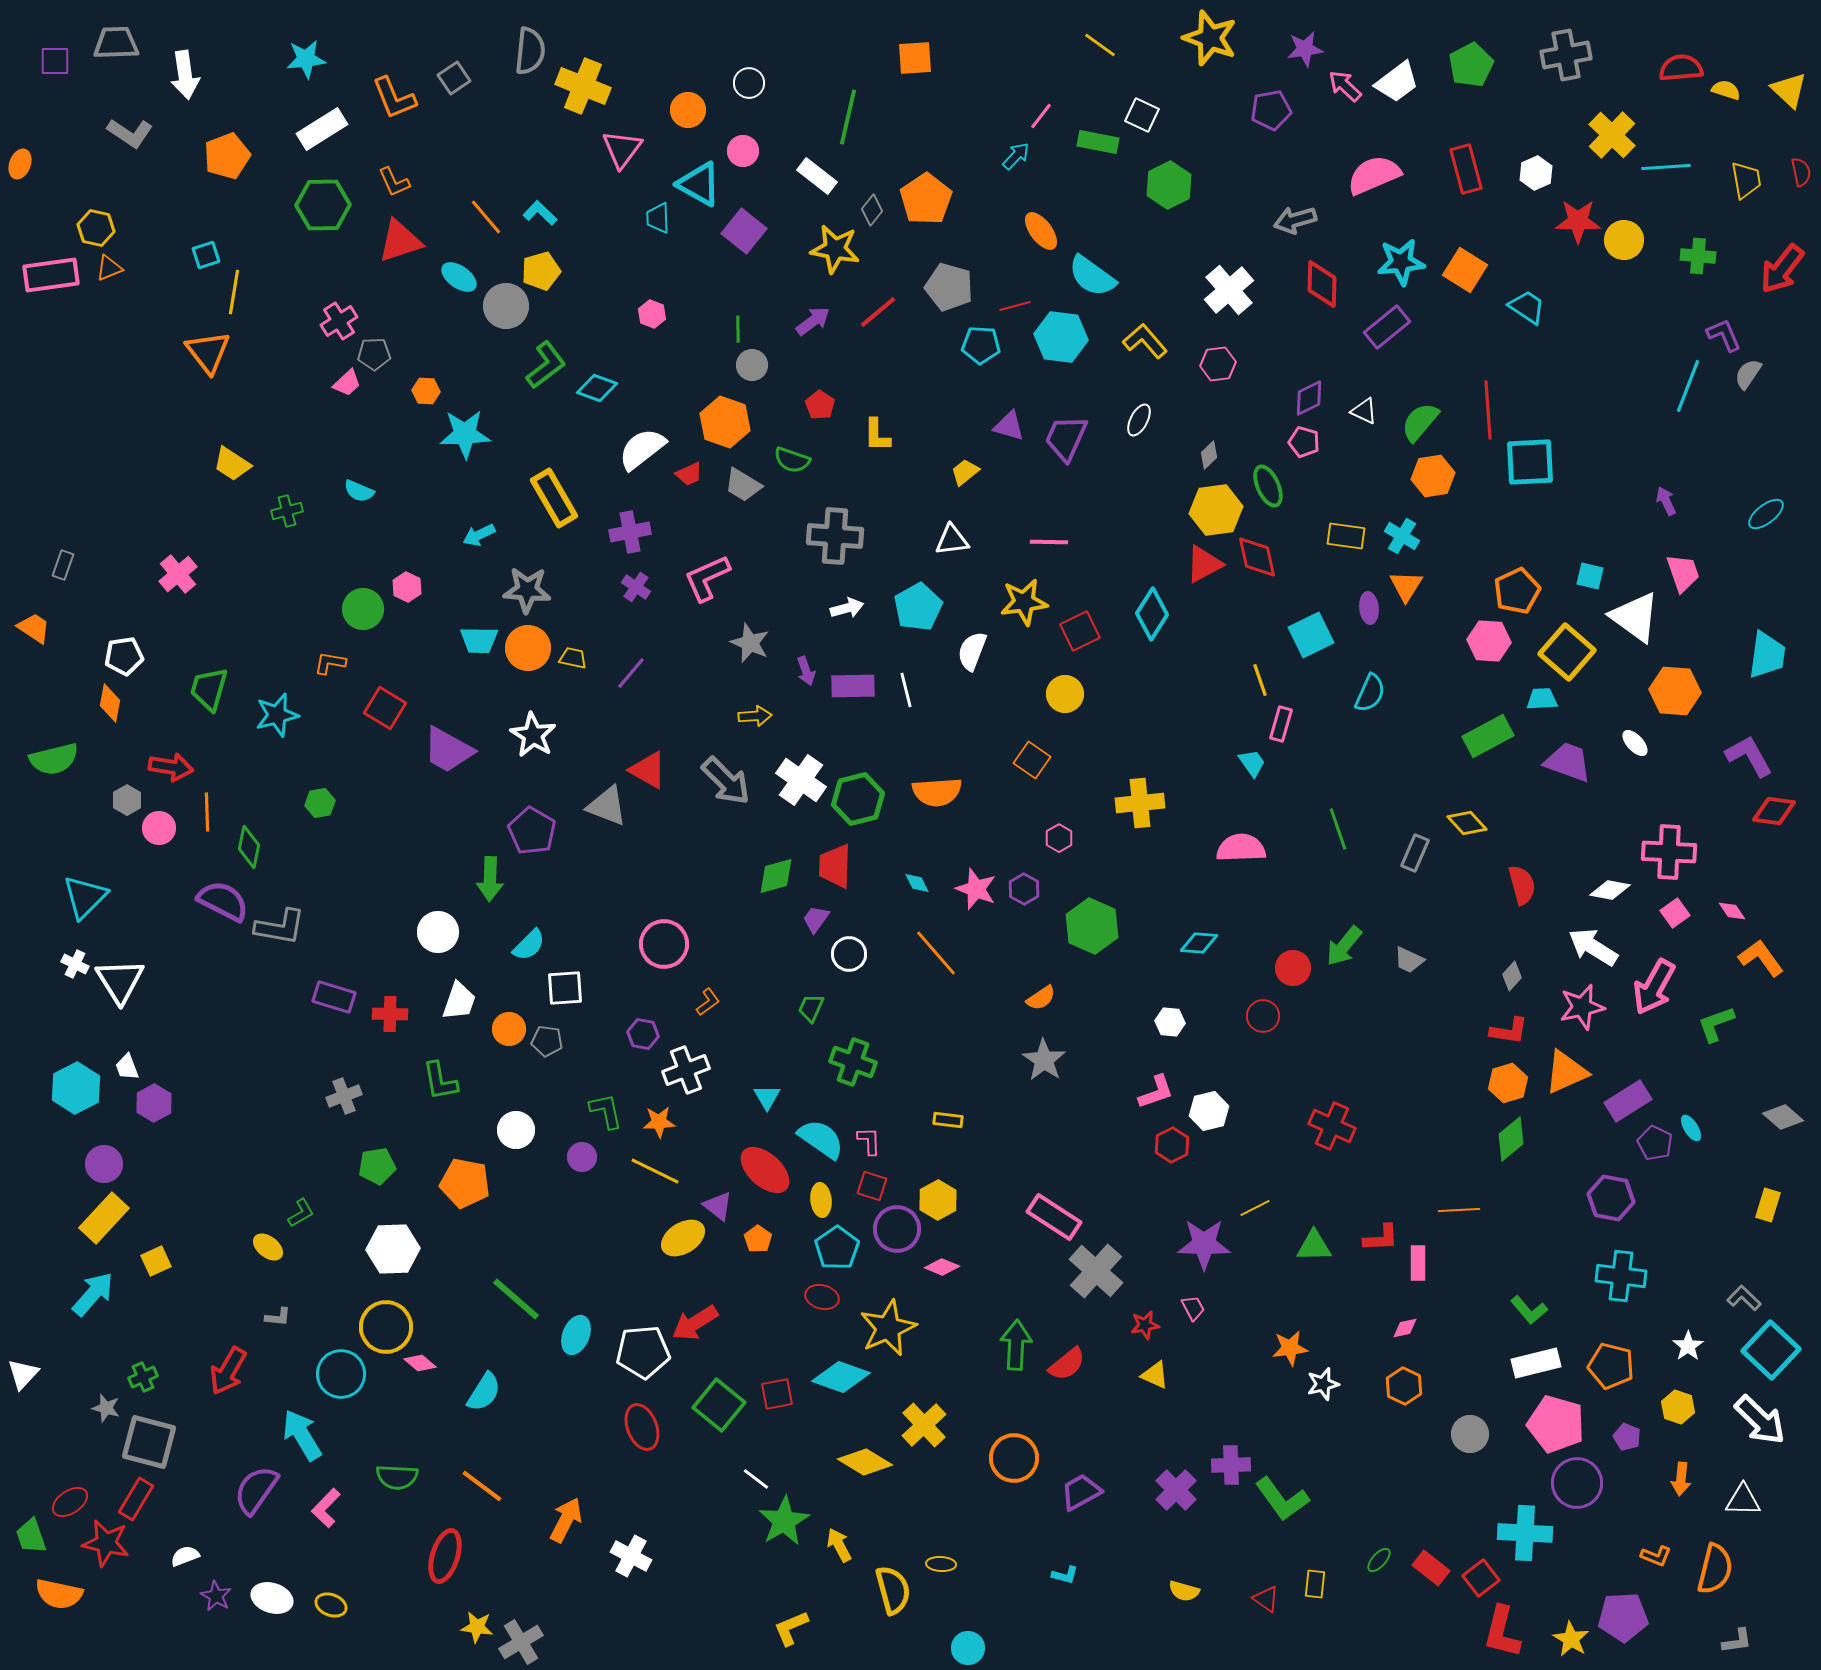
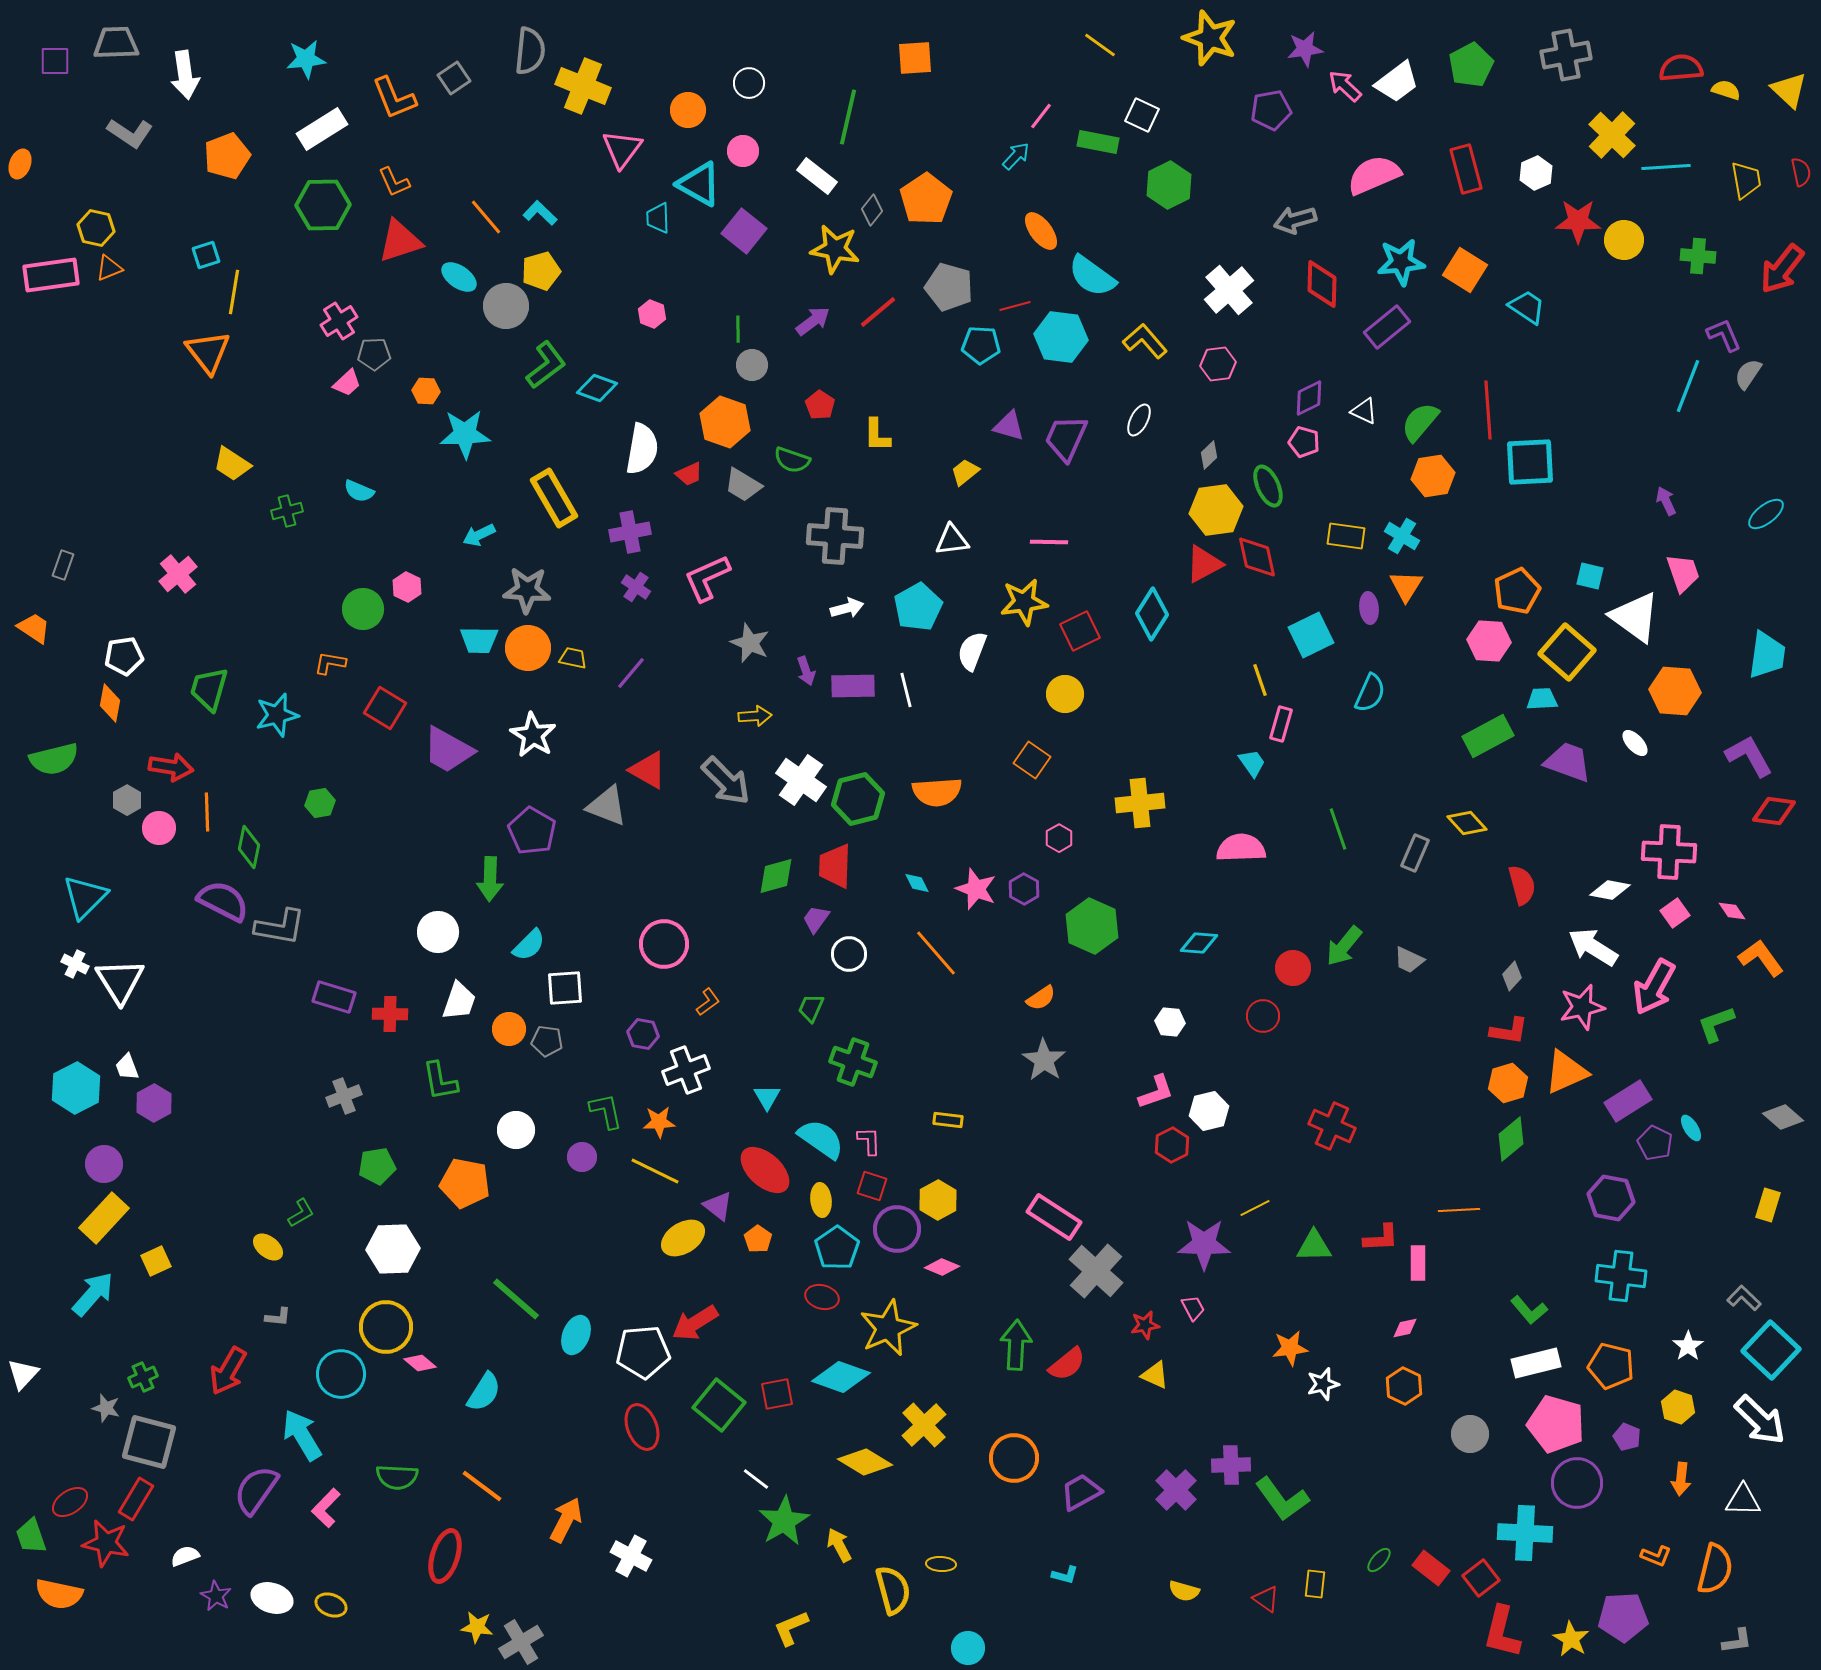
white semicircle at (642, 449): rotated 138 degrees clockwise
